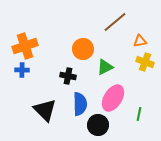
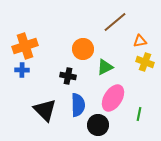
blue semicircle: moved 2 px left, 1 px down
